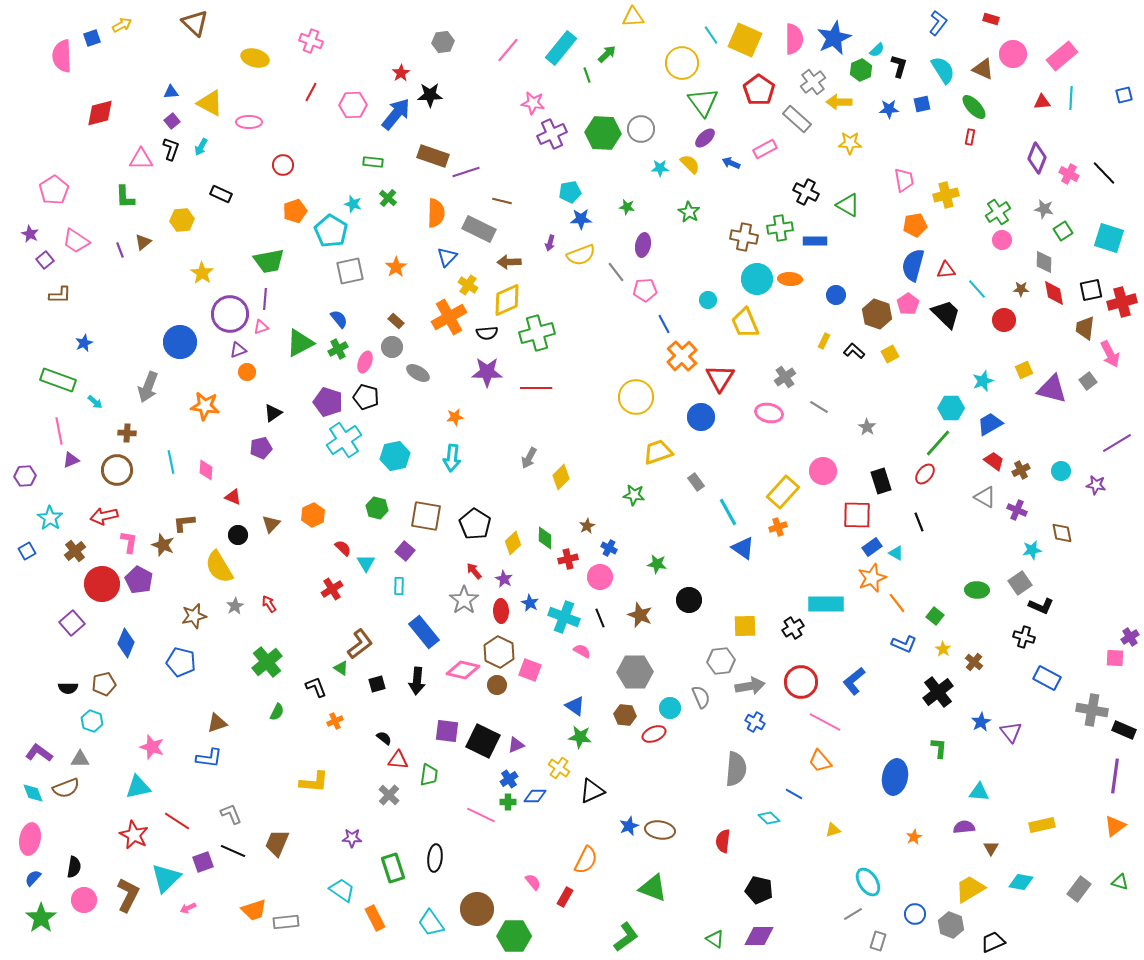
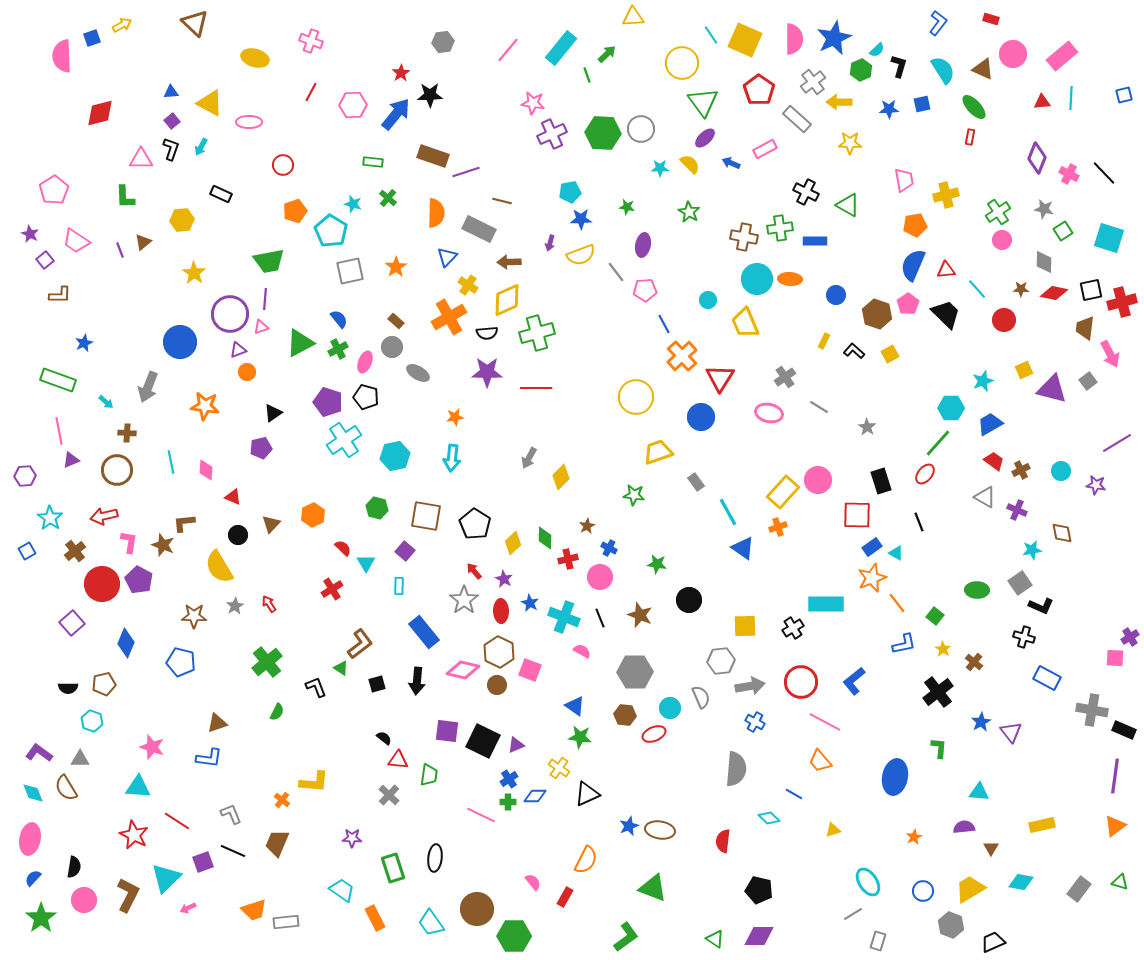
blue semicircle at (913, 265): rotated 8 degrees clockwise
yellow star at (202, 273): moved 8 px left
red diamond at (1054, 293): rotated 68 degrees counterclockwise
cyan arrow at (95, 402): moved 11 px right
pink circle at (823, 471): moved 5 px left, 9 px down
brown star at (194, 616): rotated 15 degrees clockwise
blue L-shape at (904, 644): rotated 35 degrees counterclockwise
orange cross at (335, 721): moved 53 px left, 79 px down; rotated 28 degrees counterclockwise
cyan triangle at (138, 787): rotated 16 degrees clockwise
brown semicircle at (66, 788): rotated 80 degrees clockwise
black triangle at (592, 791): moved 5 px left, 3 px down
blue circle at (915, 914): moved 8 px right, 23 px up
